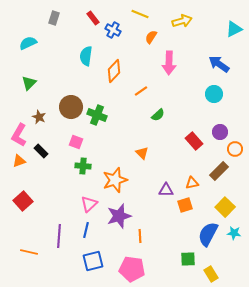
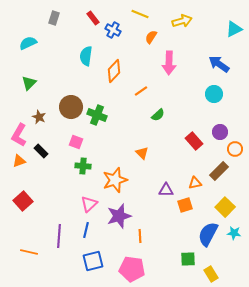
orange triangle at (192, 183): moved 3 px right
